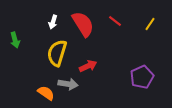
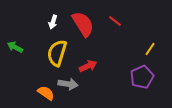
yellow line: moved 25 px down
green arrow: moved 7 px down; rotated 133 degrees clockwise
